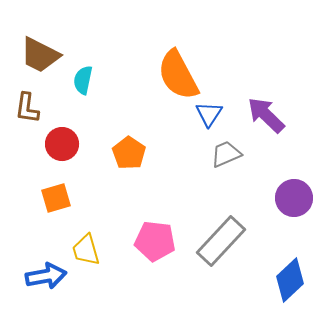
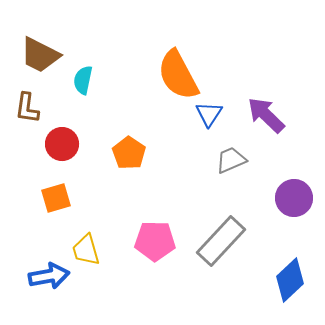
gray trapezoid: moved 5 px right, 6 px down
pink pentagon: rotated 6 degrees counterclockwise
blue arrow: moved 3 px right
